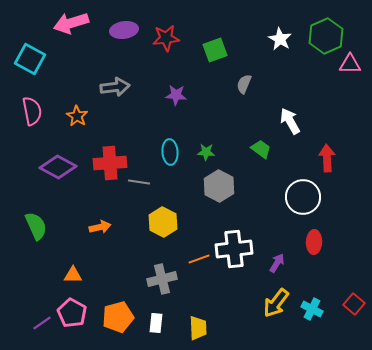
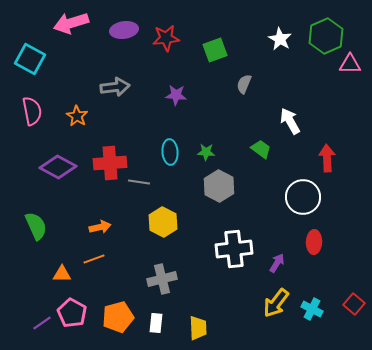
orange line: moved 105 px left
orange triangle: moved 11 px left, 1 px up
